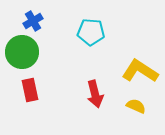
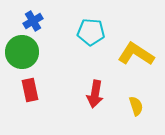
yellow L-shape: moved 4 px left, 17 px up
red arrow: rotated 24 degrees clockwise
yellow semicircle: rotated 48 degrees clockwise
